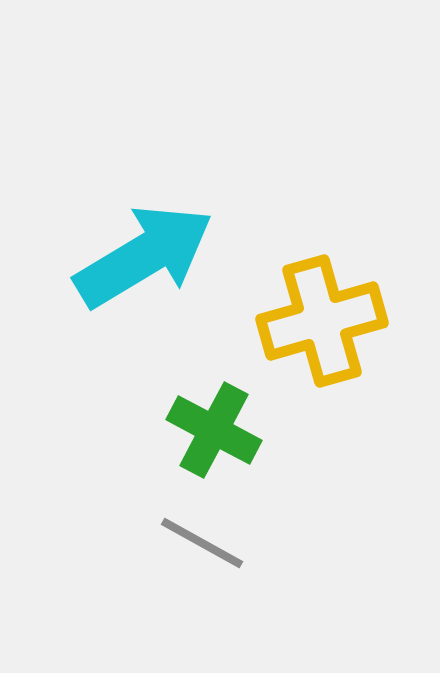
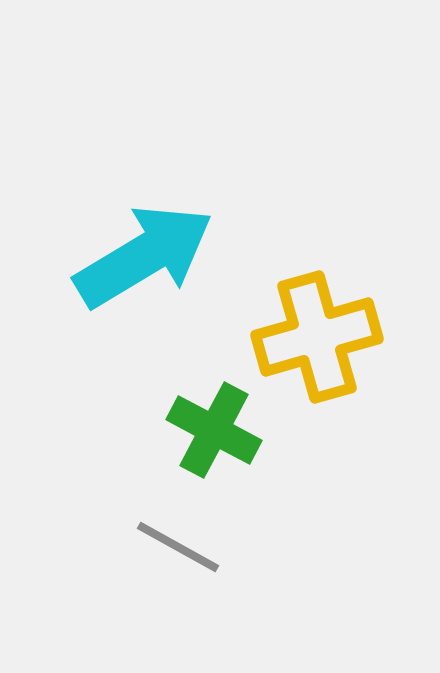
yellow cross: moved 5 px left, 16 px down
gray line: moved 24 px left, 4 px down
